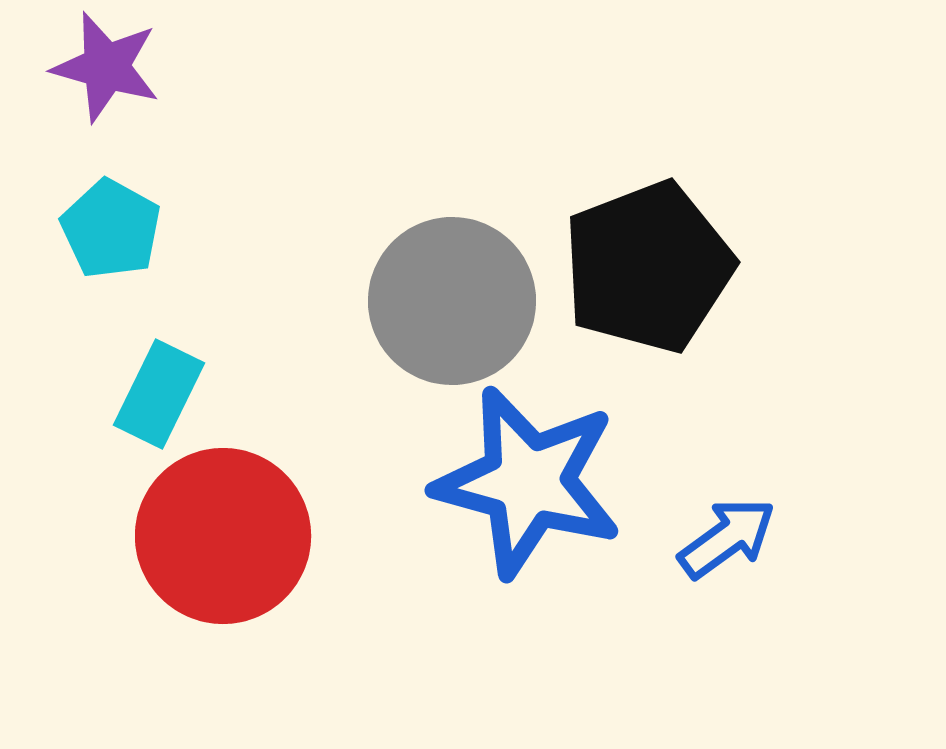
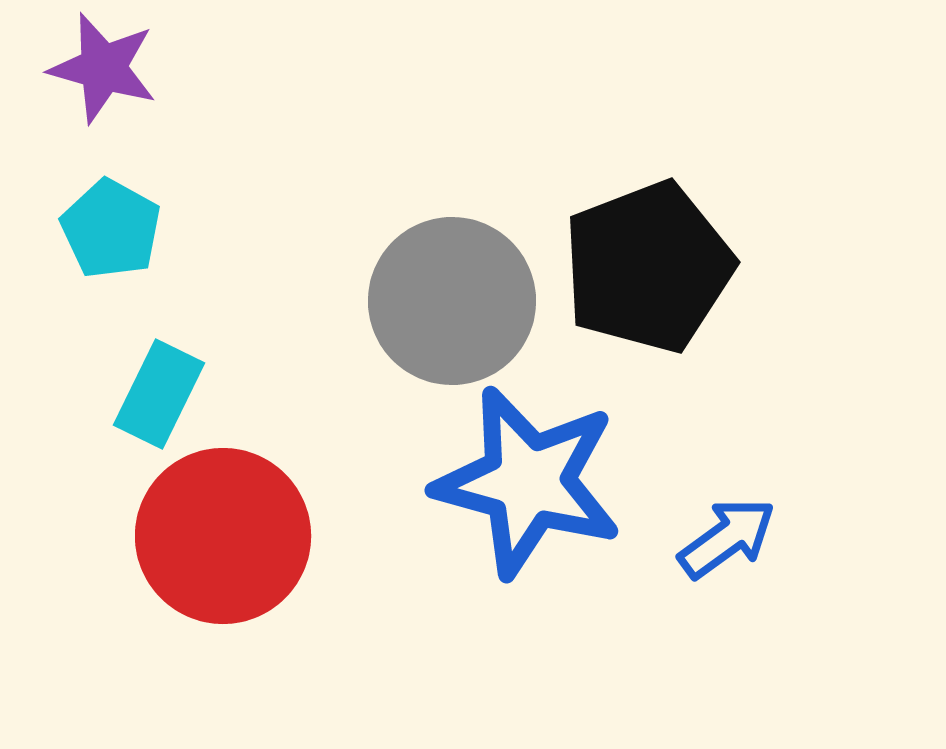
purple star: moved 3 px left, 1 px down
